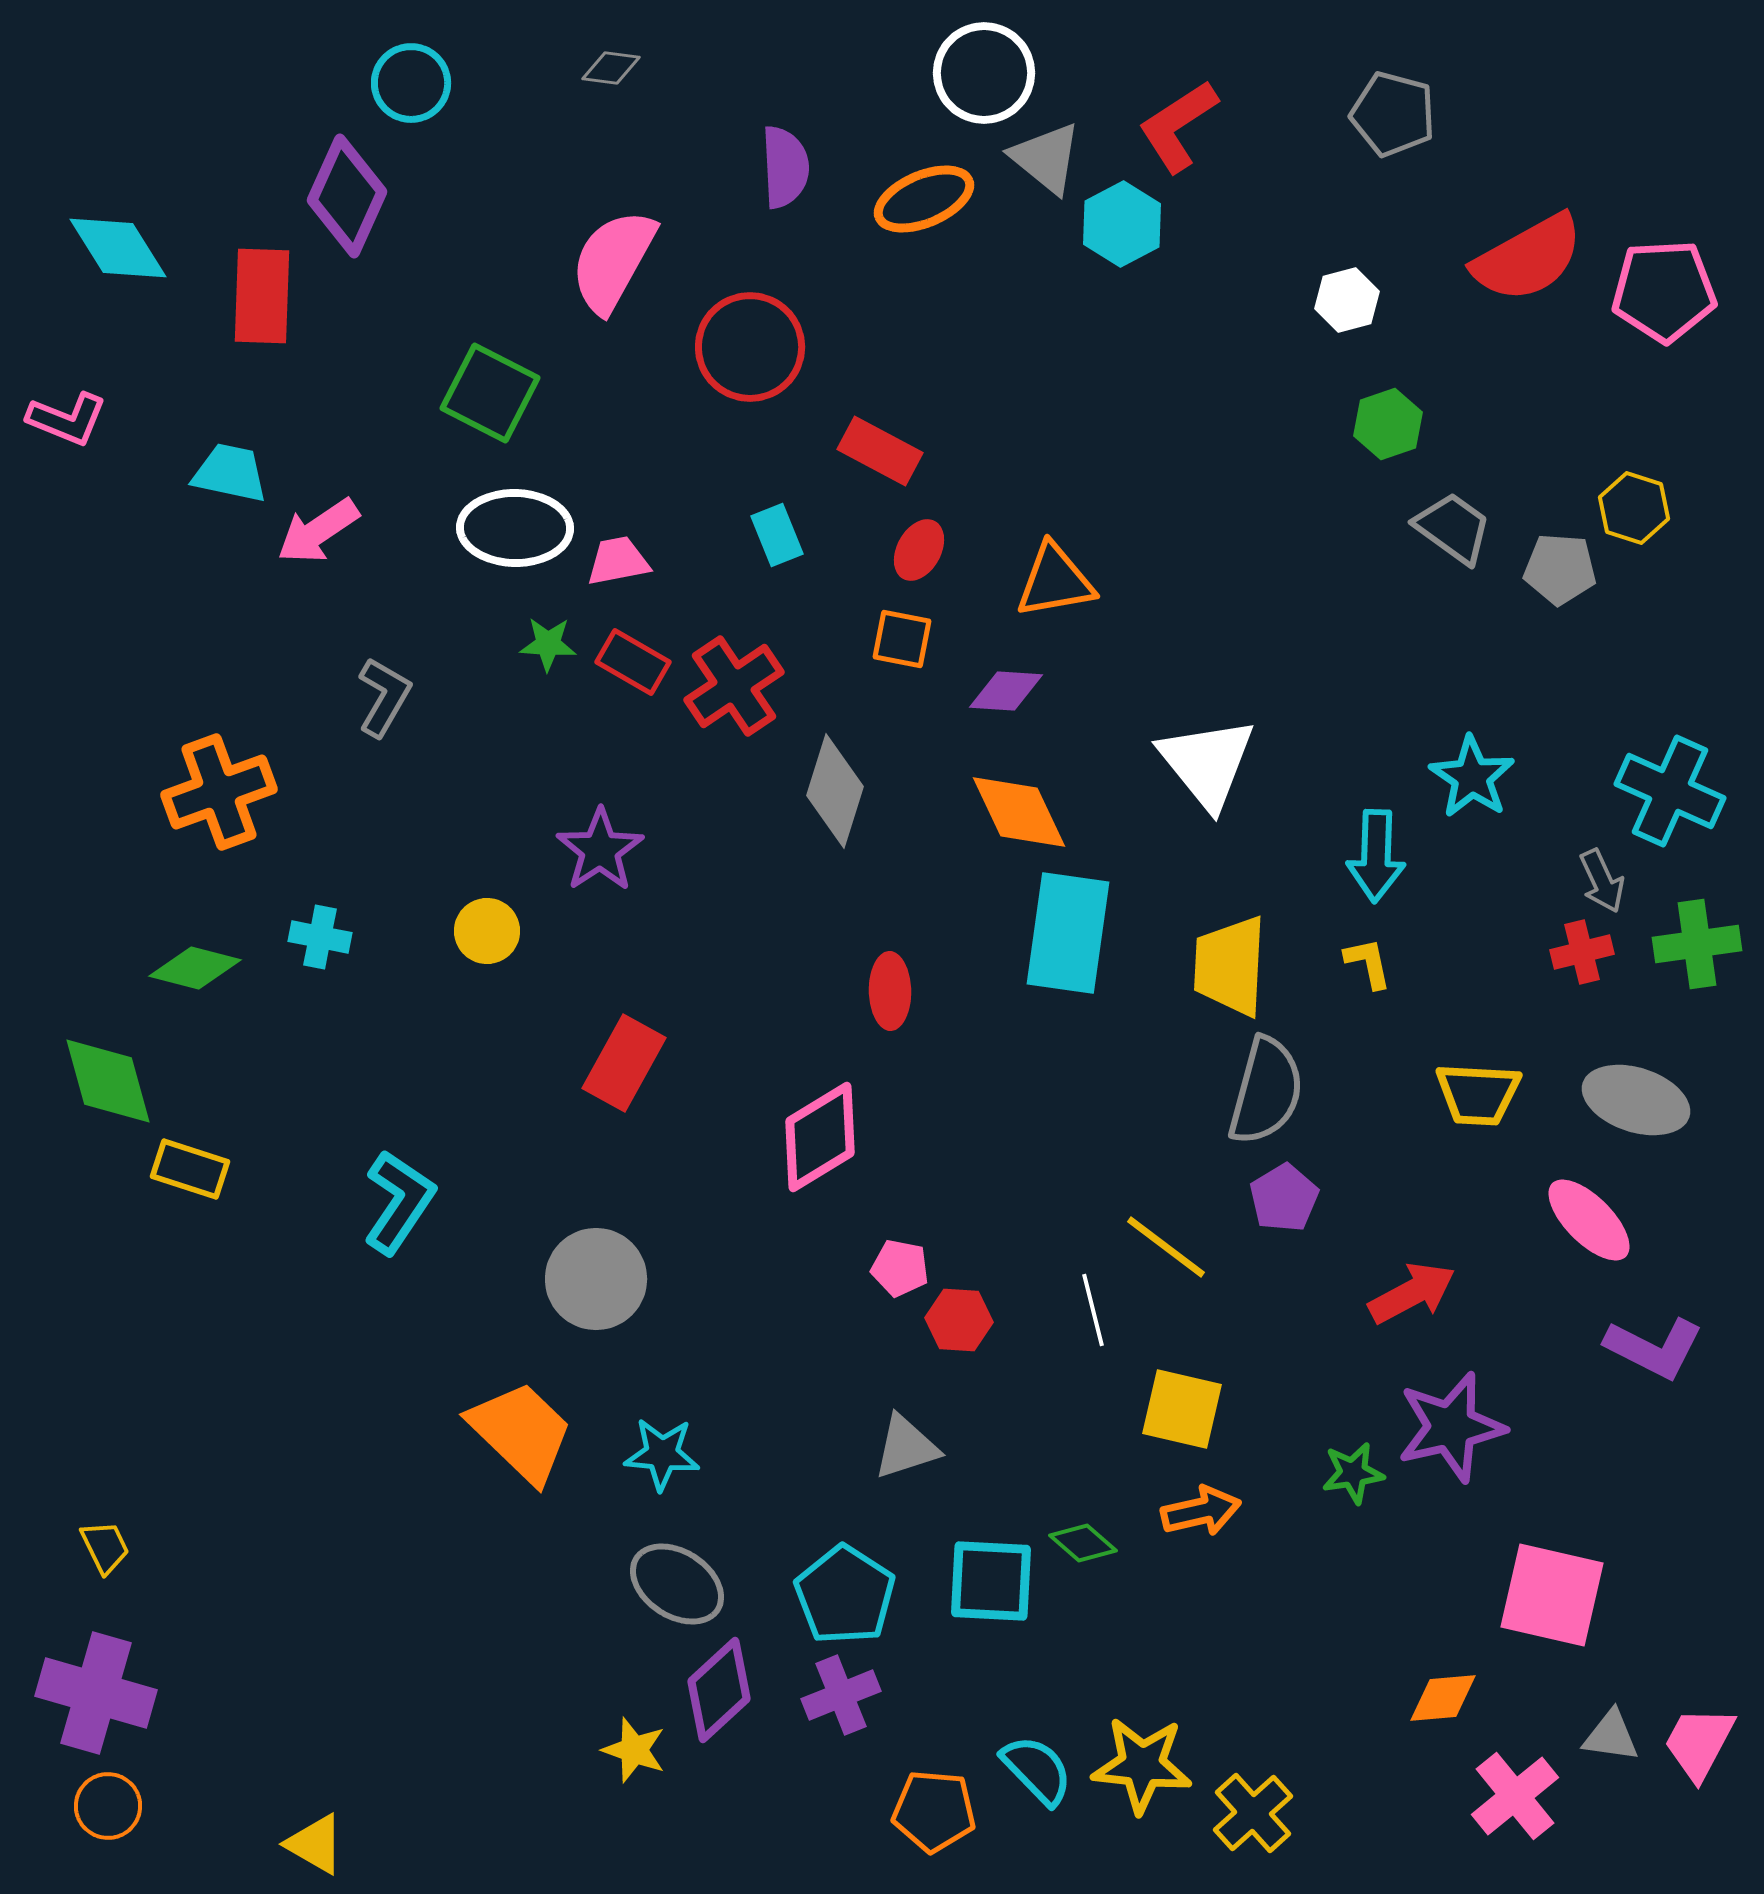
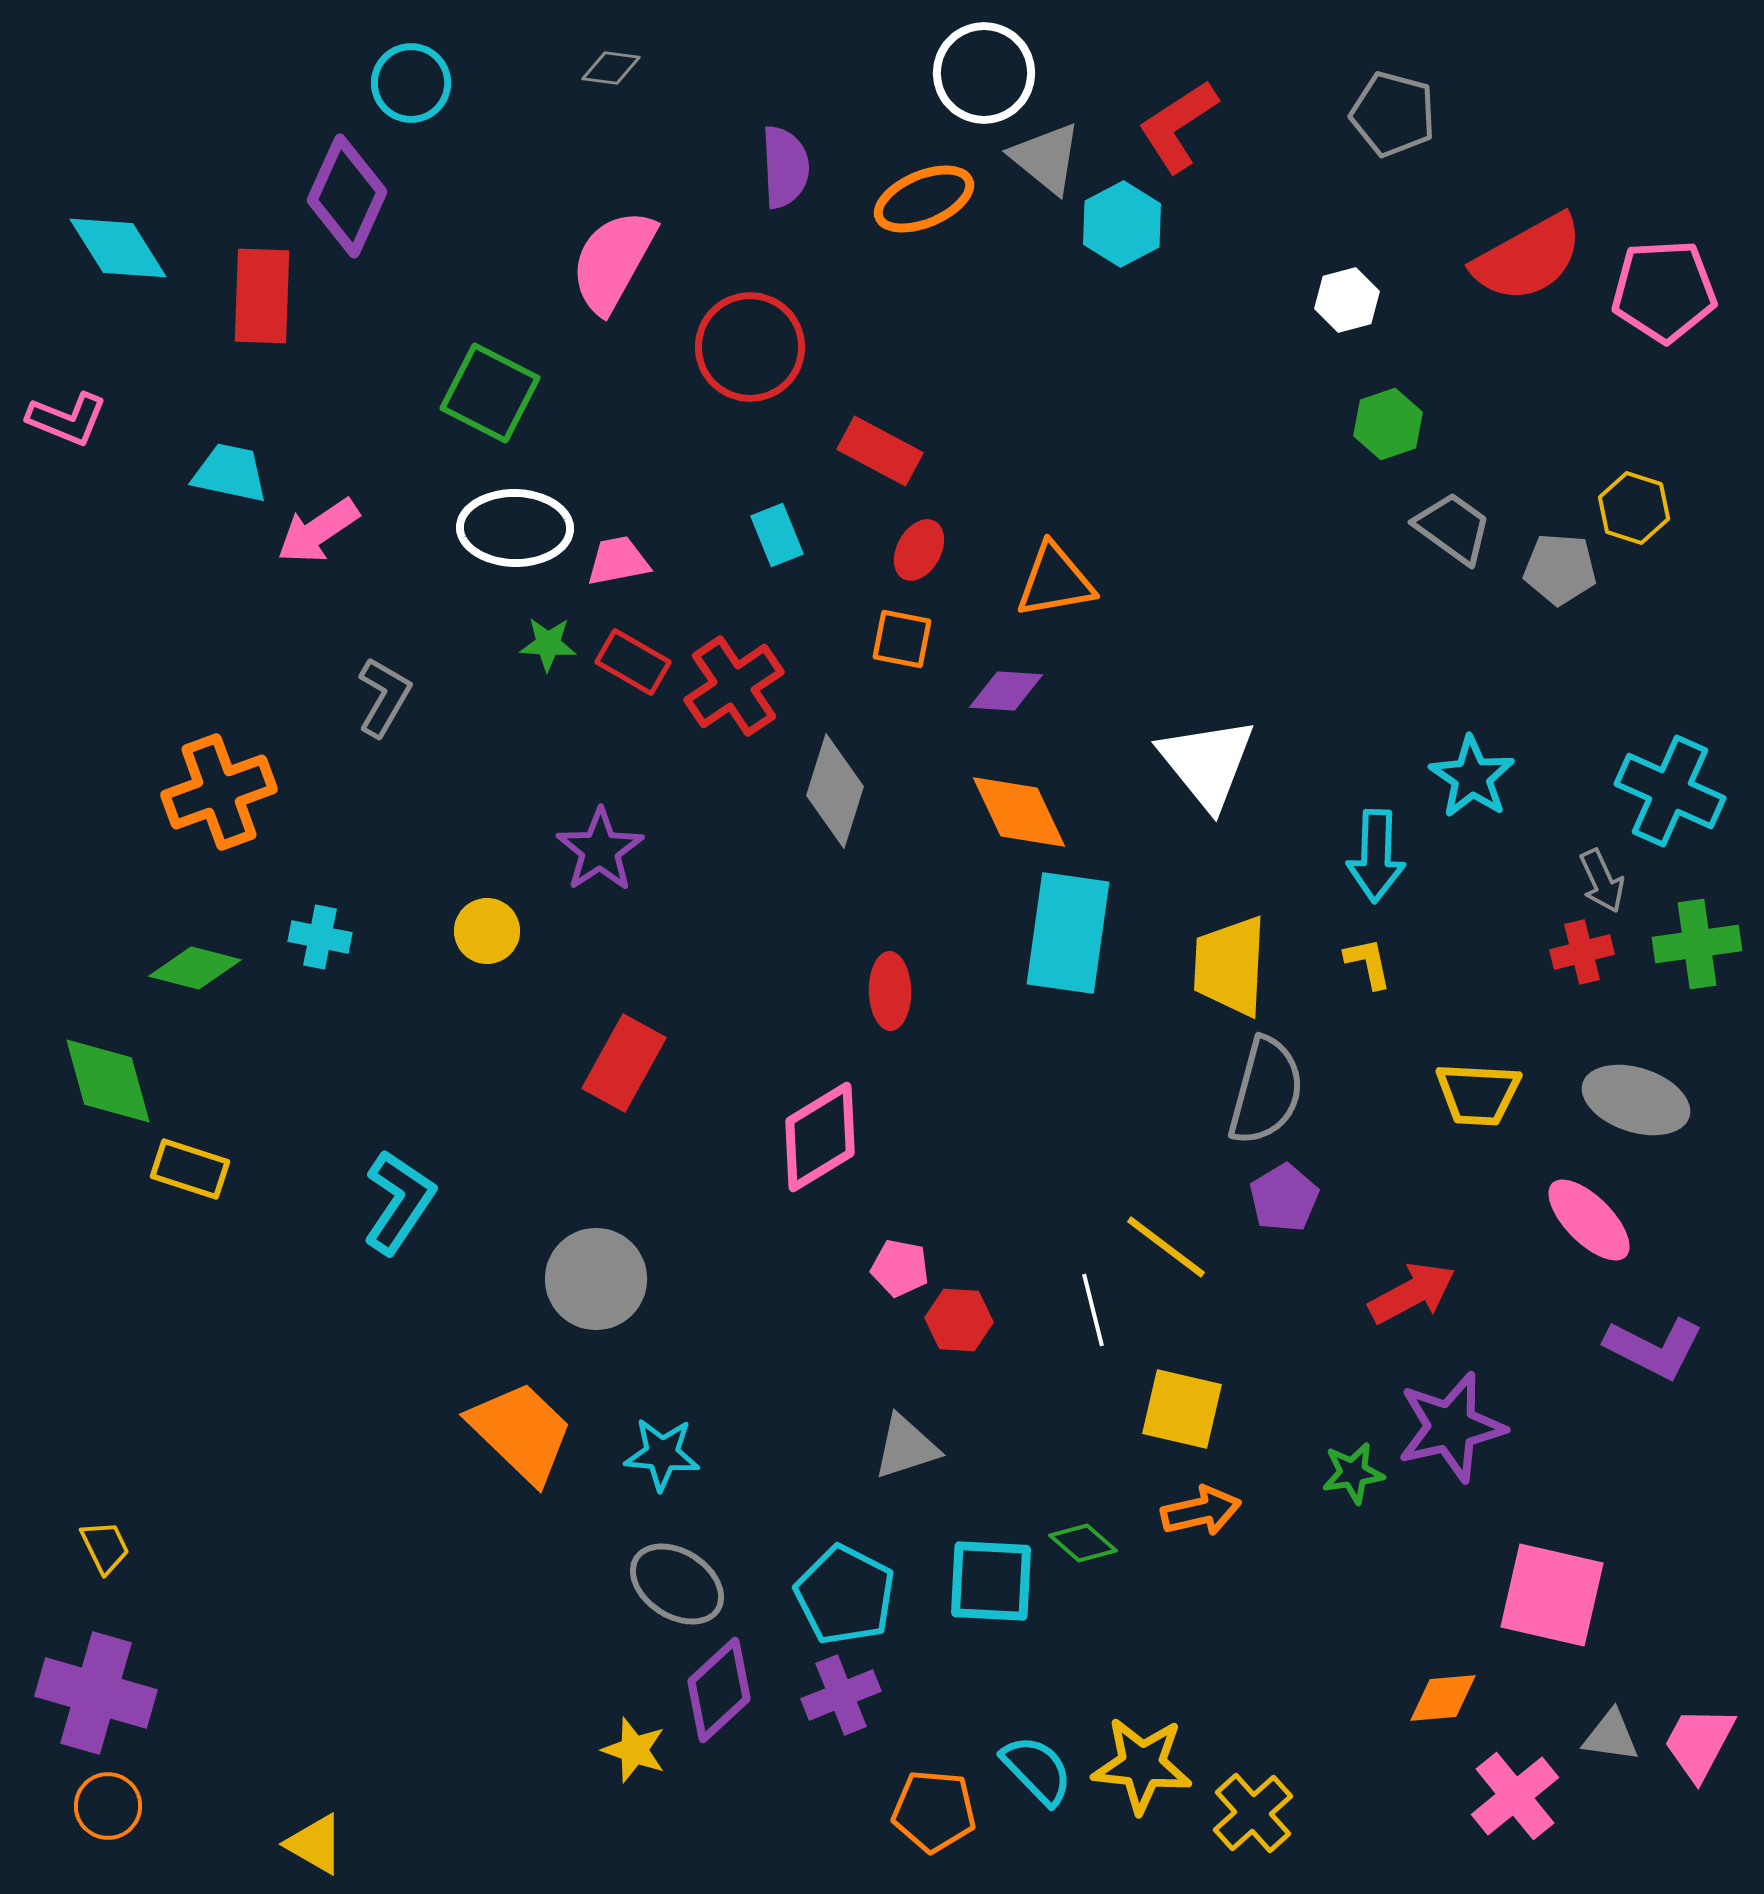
cyan pentagon at (845, 1595): rotated 6 degrees counterclockwise
